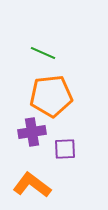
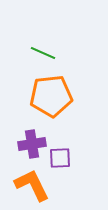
purple cross: moved 12 px down
purple square: moved 5 px left, 9 px down
orange L-shape: rotated 27 degrees clockwise
